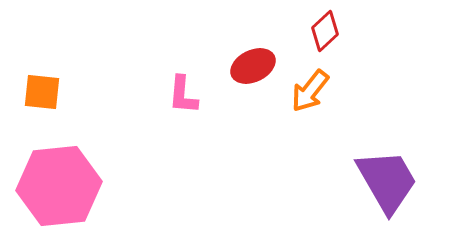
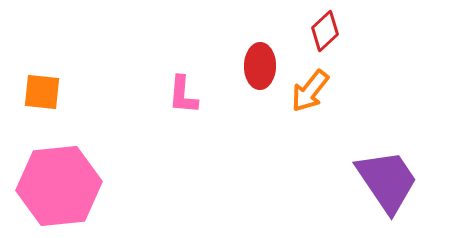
red ellipse: moved 7 px right; rotated 63 degrees counterclockwise
purple trapezoid: rotated 4 degrees counterclockwise
